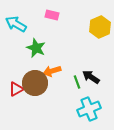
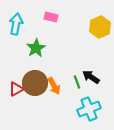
pink rectangle: moved 1 px left, 2 px down
cyan arrow: rotated 70 degrees clockwise
green star: rotated 18 degrees clockwise
orange arrow: moved 2 px right, 15 px down; rotated 102 degrees counterclockwise
